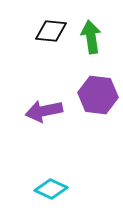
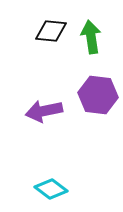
cyan diamond: rotated 12 degrees clockwise
